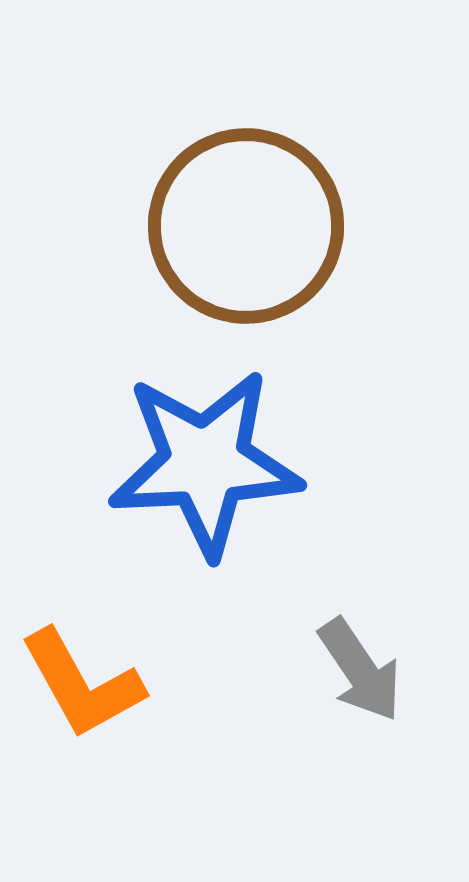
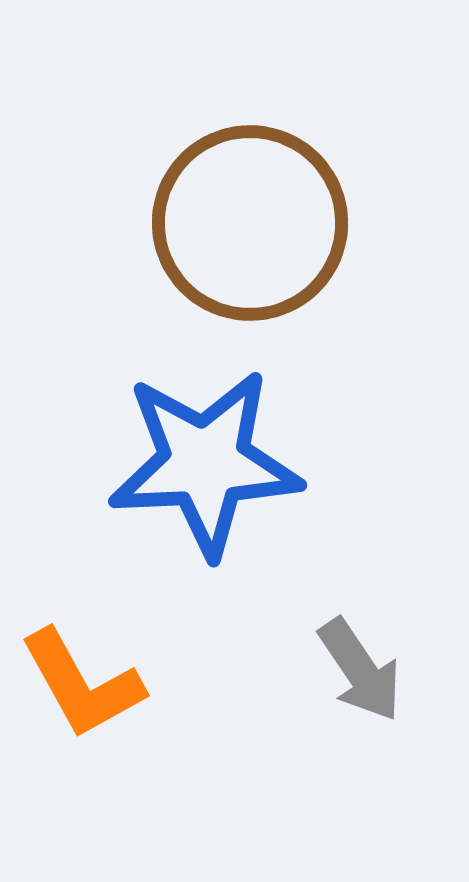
brown circle: moved 4 px right, 3 px up
